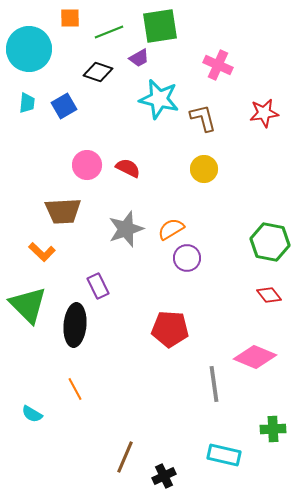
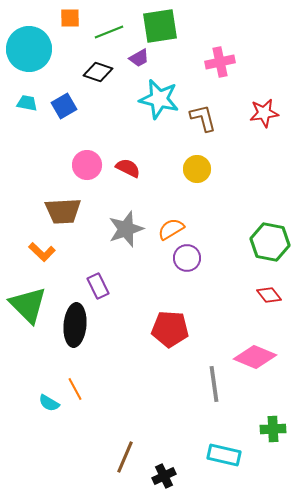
pink cross: moved 2 px right, 3 px up; rotated 36 degrees counterclockwise
cyan trapezoid: rotated 85 degrees counterclockwise
yellow circle: moved 7 px left
cyan semicircle: moved 17 px right, 11 px up
